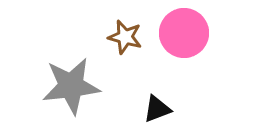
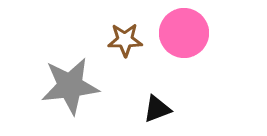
brown star: moved 3 px down; rotated 16 degrees counterclockwise
gray star: moved 1 px left
